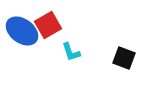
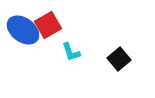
blue ellipse: moved 1 px right, 1 px up
black square: moved 5 px left, 1 px down; rotated 30 degrees clockwise
